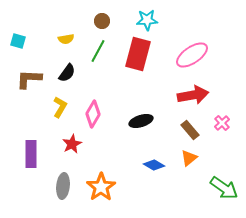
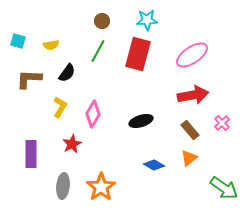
yellow semicircle: moved 15 px left, 6 px down
